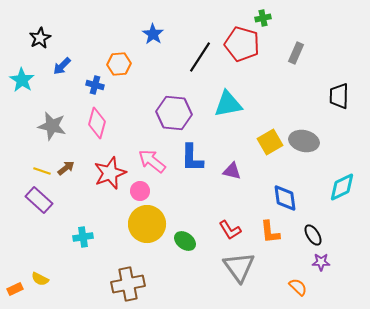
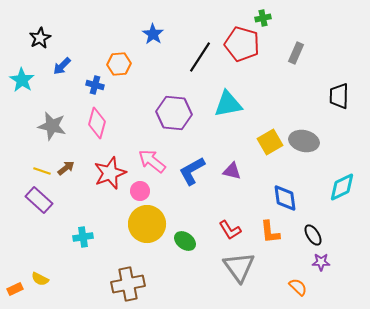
blue L-shape: moved 13 px down; rotated 60 degrees clockwise
